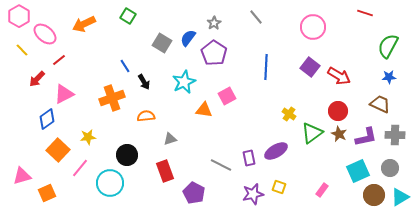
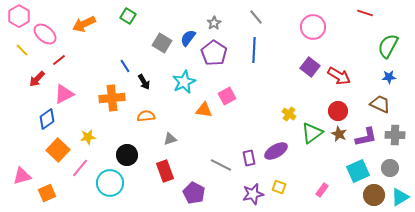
blue line at (266, 67): moved 12 px left, 17 px up
orange cross at (112, 98): rotated 15 degrees clockwise
